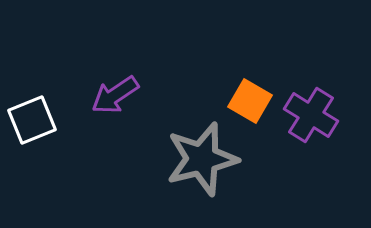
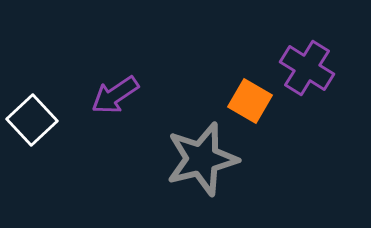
purple cross: moved 4 px left, 47 px up
white square: rotated 21 degrees counterclockwise
